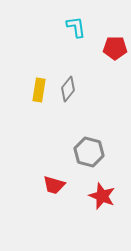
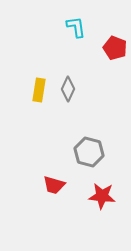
red pentagon: rotated 20 degrees clockwise
gray diamond: rotated 15 degrees counterclockwise
red star: rotated 16 degrees counterclockwise
